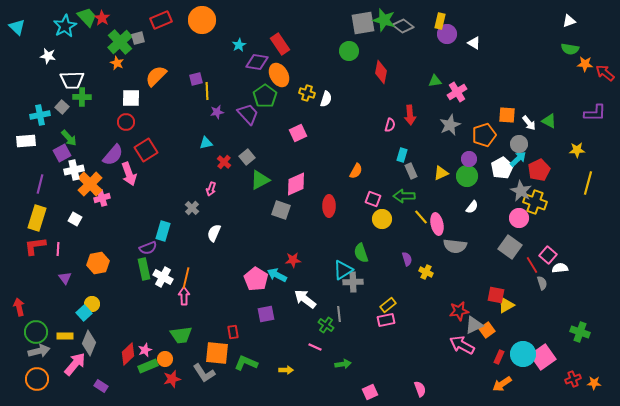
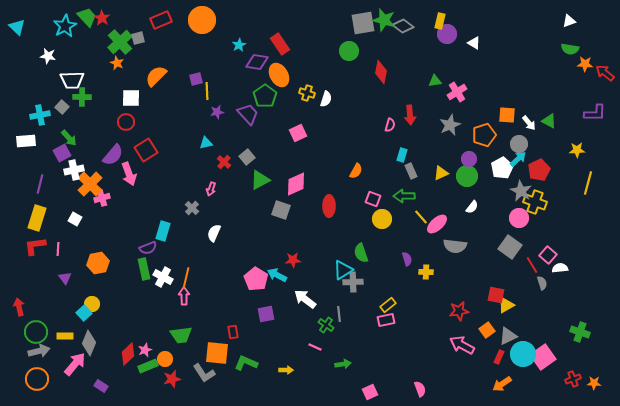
pink ellipse at (437, 224): rotated 60 degrees clockwise
yellow cross at (426, 272): rotated 24 degrees counterclockwise
gray triangle at (474, 325): moved 34 px right, 11 px down
